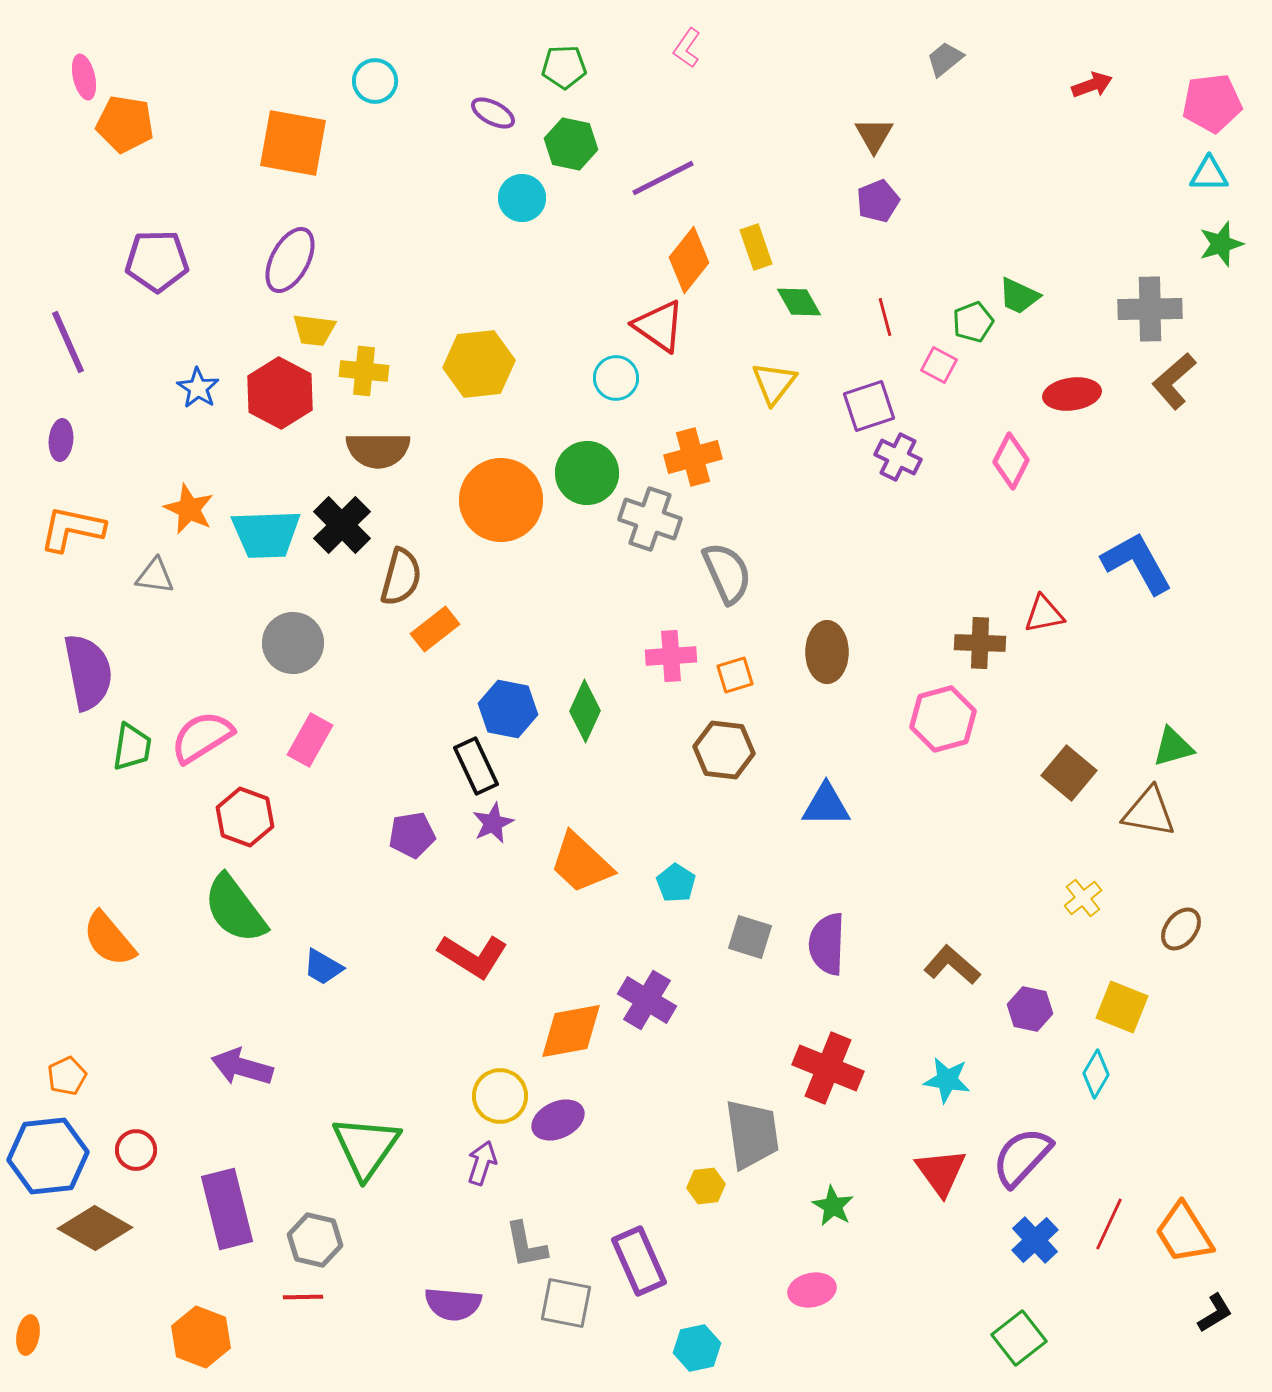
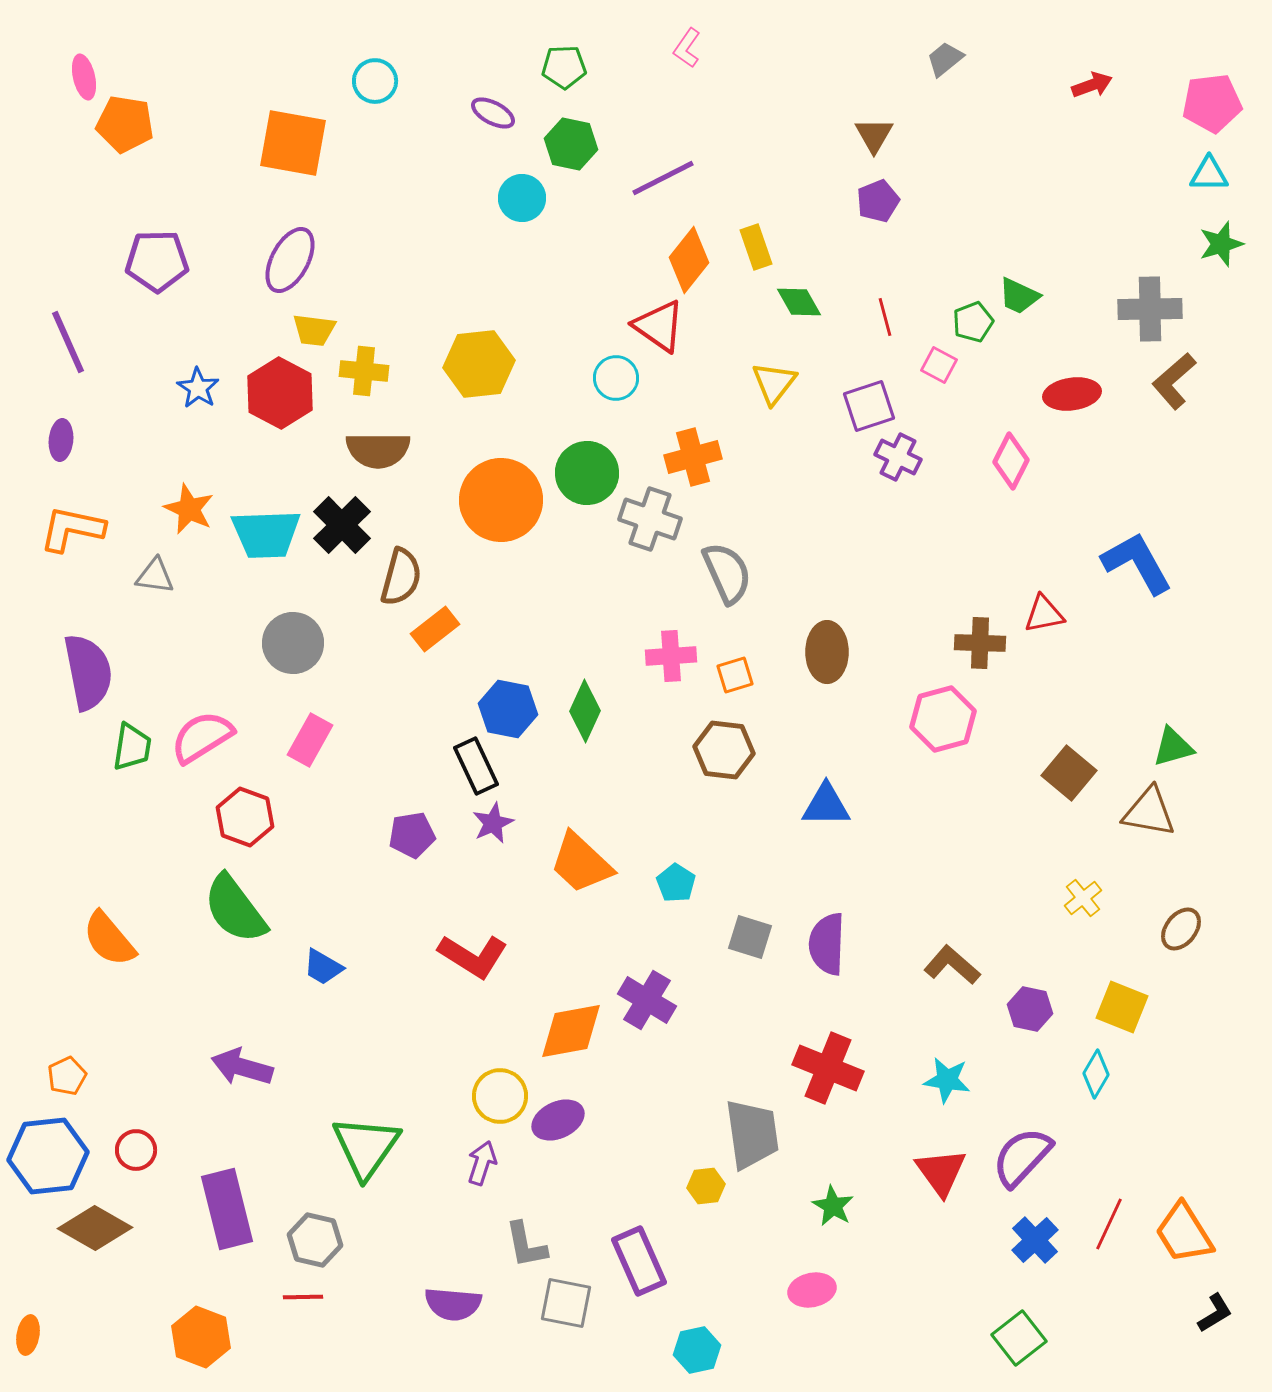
cyan hexagon at (697, 1348): moved 2 px down
